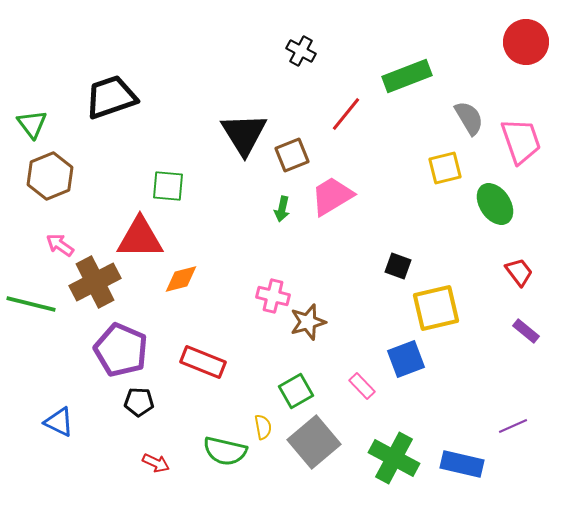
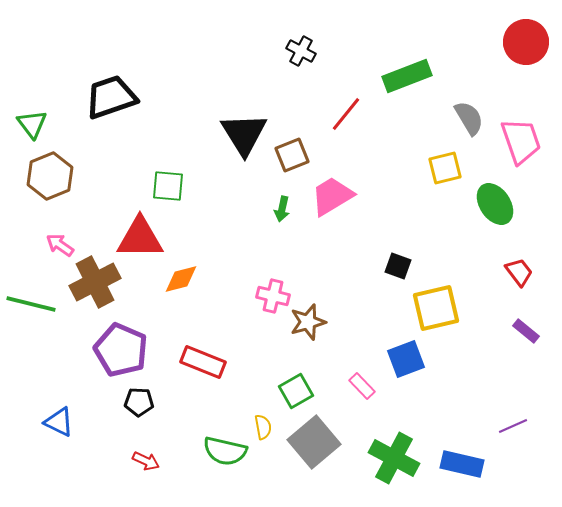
red arrow at (156, 463): moved 10 px left, 2 px up
